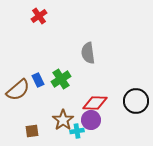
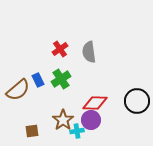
red cross: moved 21 px right, 33 px down
gray semicircle: moved 1 px right, 1 px up
black circle: moved 1 px right
